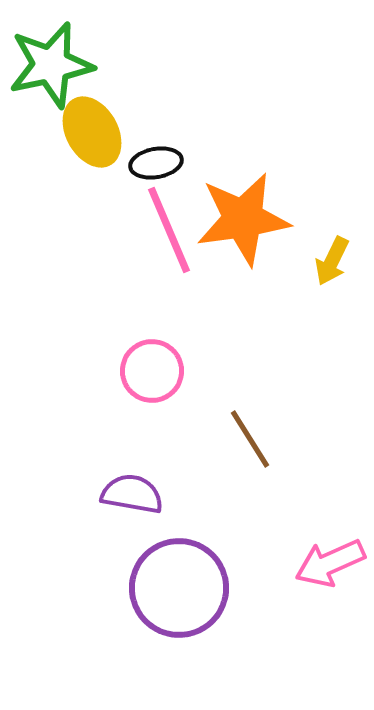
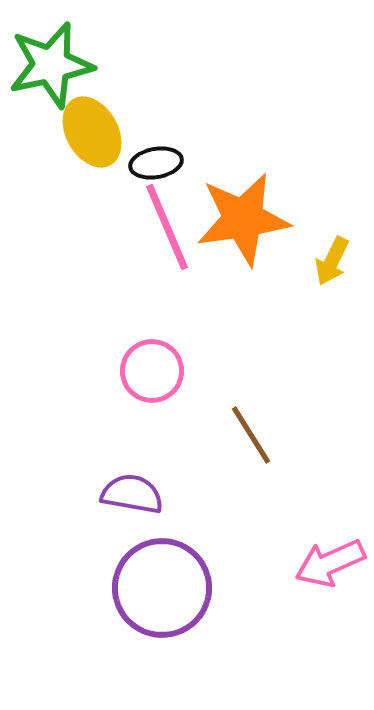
pink line: moved 2 px left, 3 px up
brown line: moved 1 px right, 4 px up
purple circle: moved 17 px left
